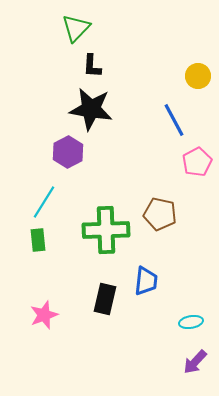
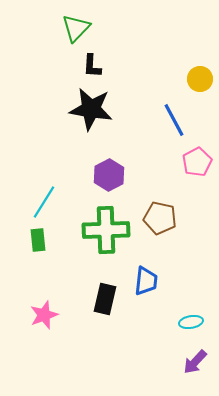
yellow circle: moved 2 px right, 3 px down
purple hexagon: moved 41 px right, 23 px down
brown pentagon: moved 4 px down
